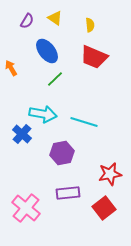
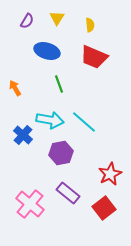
yellow triangle: moved 2 px right; rotated 28 degrees clockwise
blue ellipse: rotated 35 degrees counterclockwise
orange arrow: moved 4 px right, 20 px down
green line: moved 4 px right, 5 px down; rotated 66 degrees counterclockwise
cyan arrow: moved 7 px right, 6 px down
cyan line: rotated 24 degrees clockwise
blue cross: moved 1 px right, 1 px down
purple hexagon: moved 1 px left
red star: rotated 15 degrees counterclockwise
purple rectangle: rotated 45 degrees clockwise
pink cross: moved 4 px right, 4 px up
